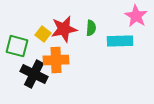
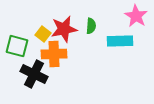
green semicircle: moved 2 px up
orange cross: moved 2 px left, 6 px up
